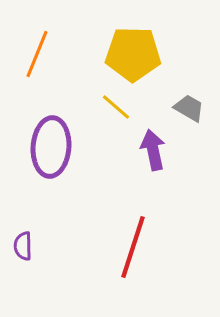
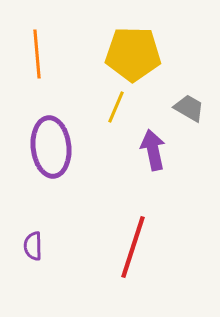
orange line: rotated 27 degrees counterclockwise
yellow line: rotated 72 degrees clockwise
purple ellipse: rotated 10 degrees counterclockwise
purple semicircle: moved 10 px right
